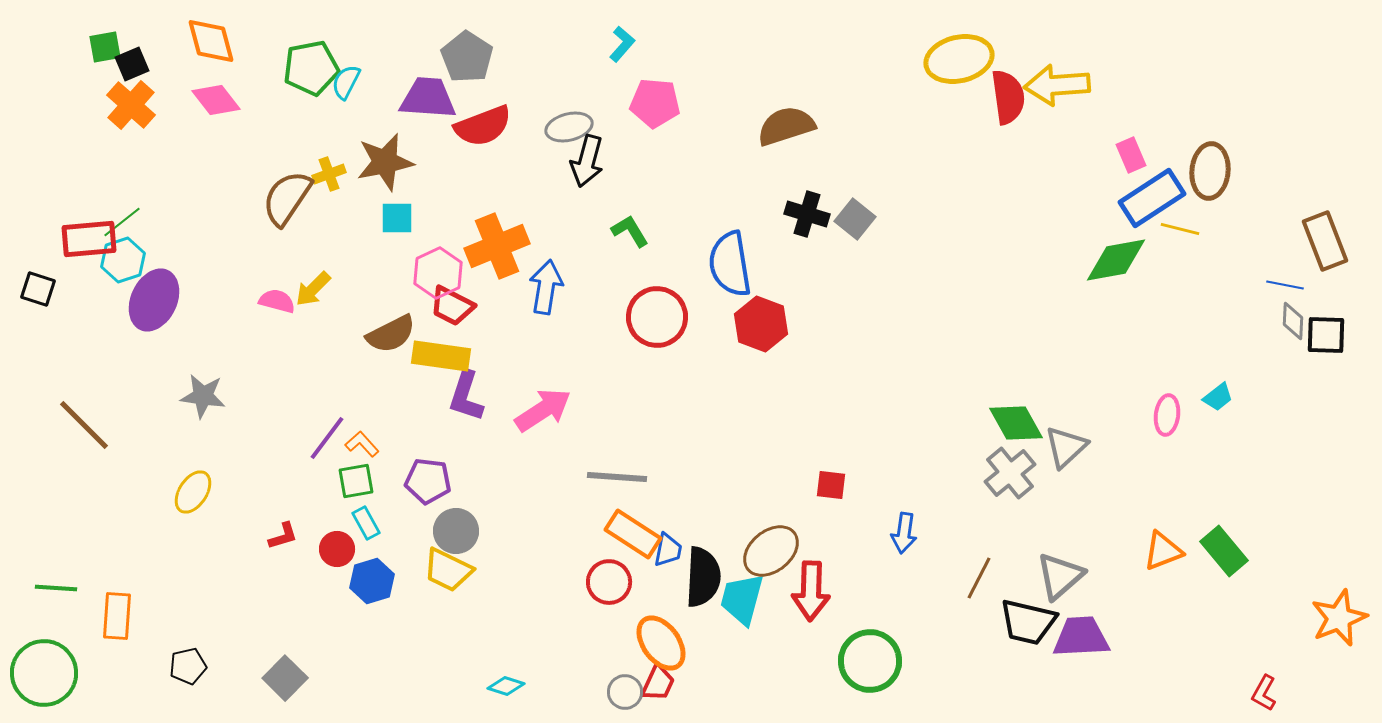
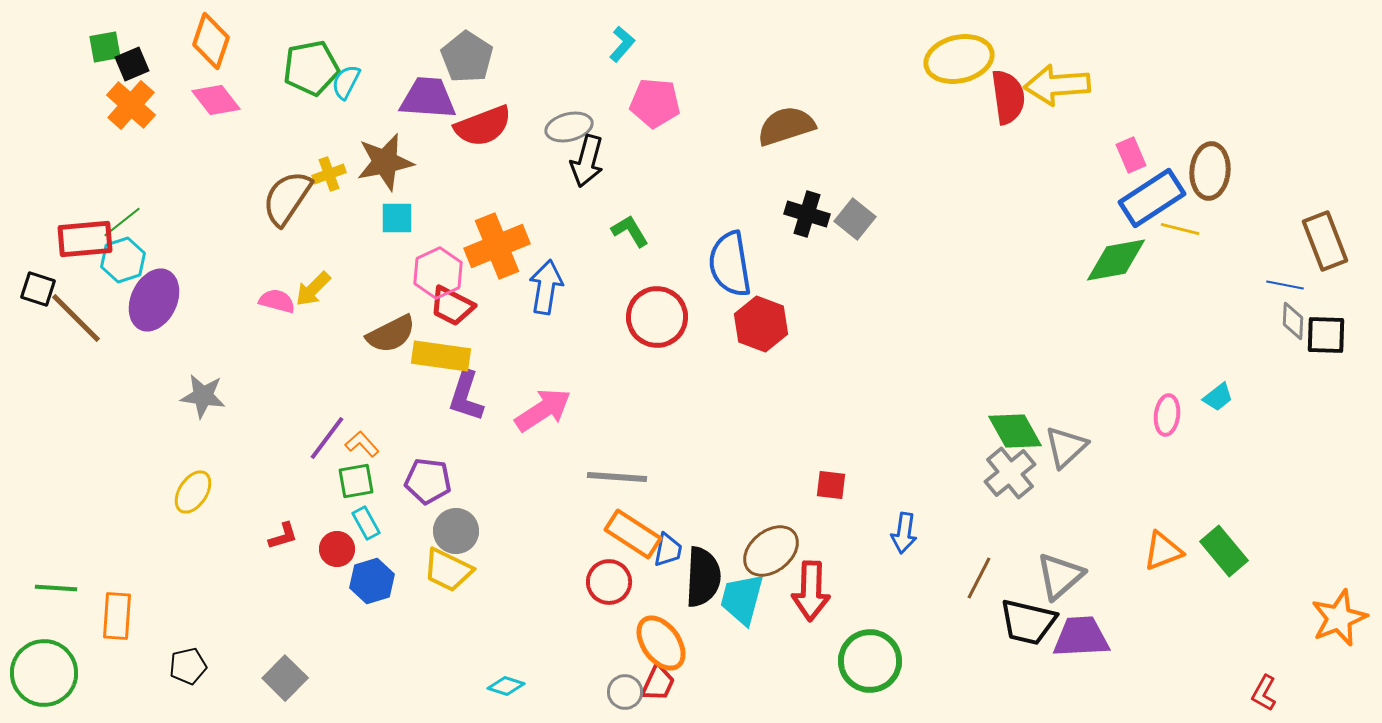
orange diamond at (211, 41): rotated 34 degrees clockwise
red rectangle at (89, 239): moved 4 px left
green diamond at (1016, 423): moved 1 px left, 8 px down
brown line at (84, 425): moved 8 px left, 107 px up
